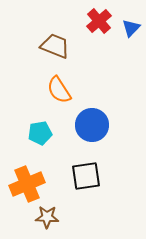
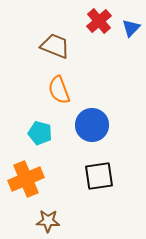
orange semicircle: rotated 12 degrees clockwise
cyan pentagon: rotated 25 degrees clockwise
black square: moved 13 px right
orange cross: moved 1 px left, 5 px up
brown star: moved 1 px right, 4 px down
